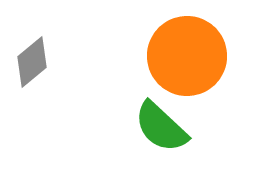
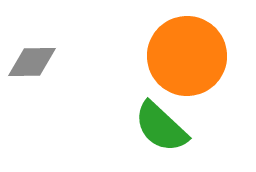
gray diamond: rotated 39 degrees clockwise
